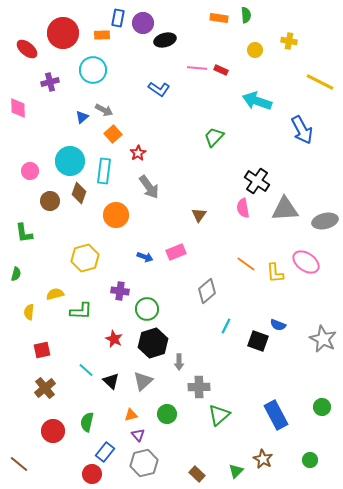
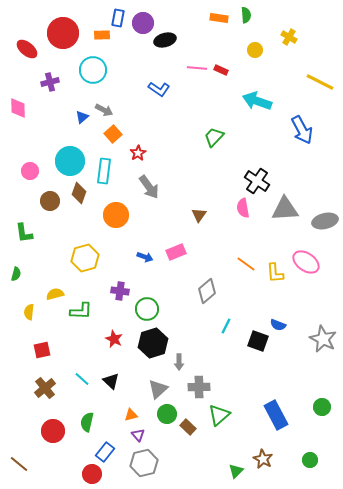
yellow cross at (289, 41): moved 4 px up; rotated 21 degrees clockwise
cyan line at (86, 370): moved 4 px left, 9 px down
gray triangle at (143, 381): moved 15 px right, 8 px down
brown rectangle at (197, 474): moved 9 px left, 47 px up
